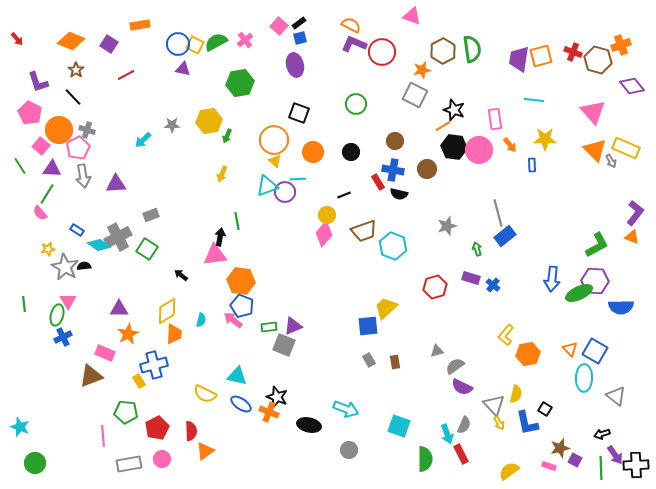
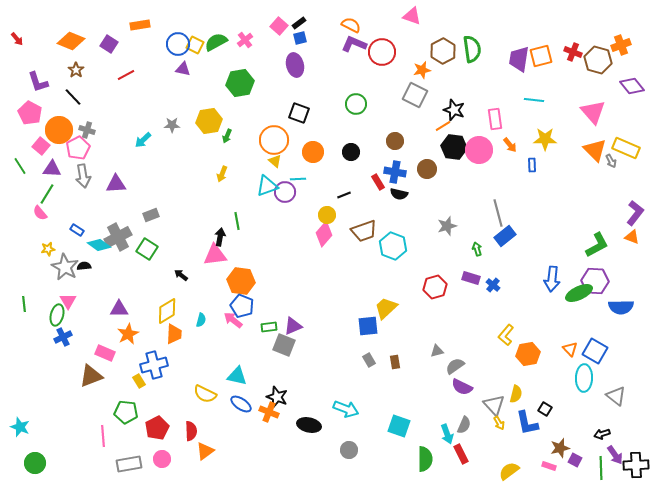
blue cross at (393, 170): moved 2 px right, 2 px down
